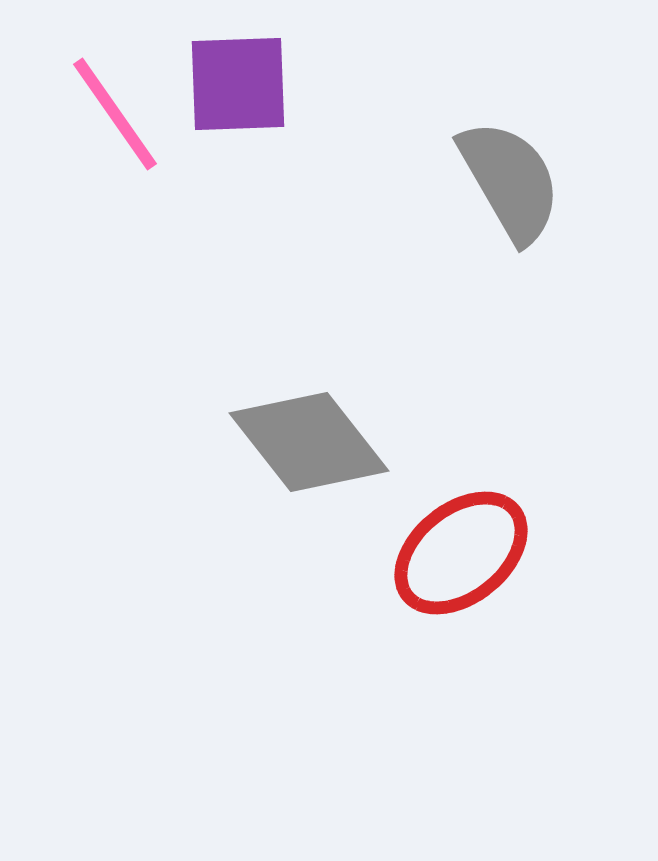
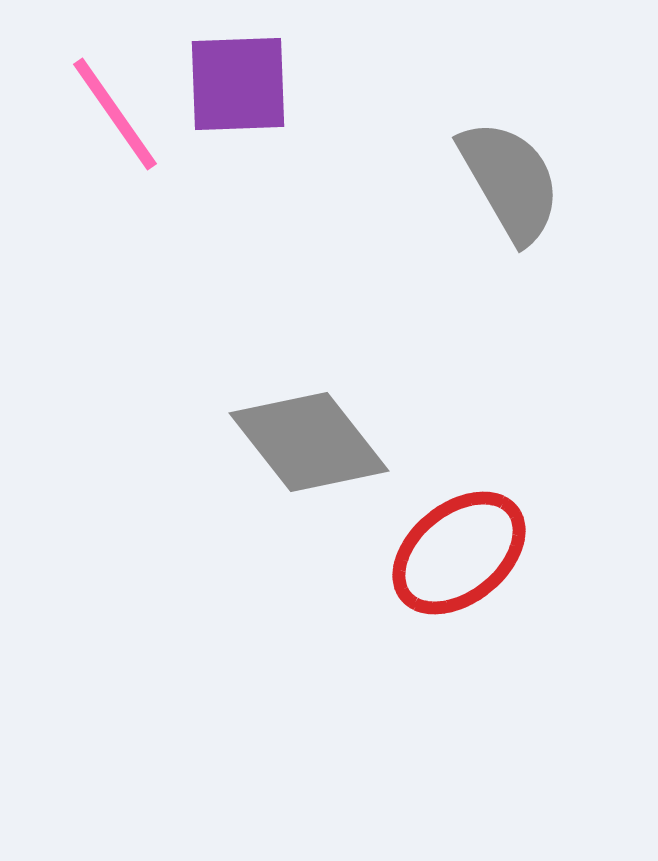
red ellipse: moved 2 px left
